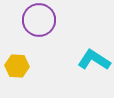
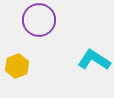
yellow hexagon: rotated 25 degrees counterclockwise
